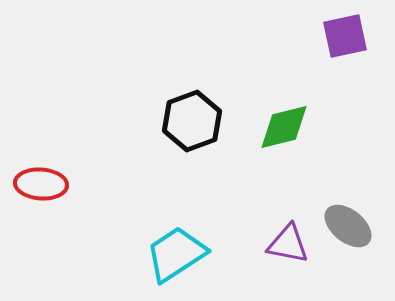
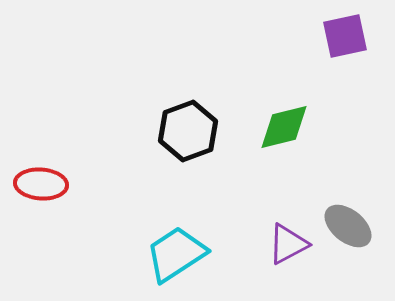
black hexagon: moved 4 px left, 10 px down
purple triangle: rotated 39 degrees counterclockwise
